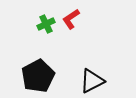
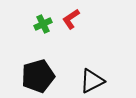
green cross: moved 3 px left
black pentagon: rotated 12 degrees clockwise
